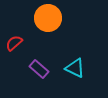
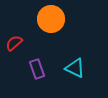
orange circle: moved 3 px right, 1 px down
purple rectangle: moved 2 px left; rotated 30 degrees clockwise
